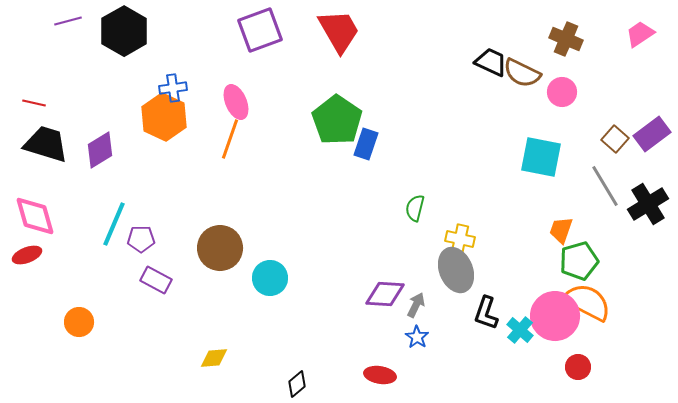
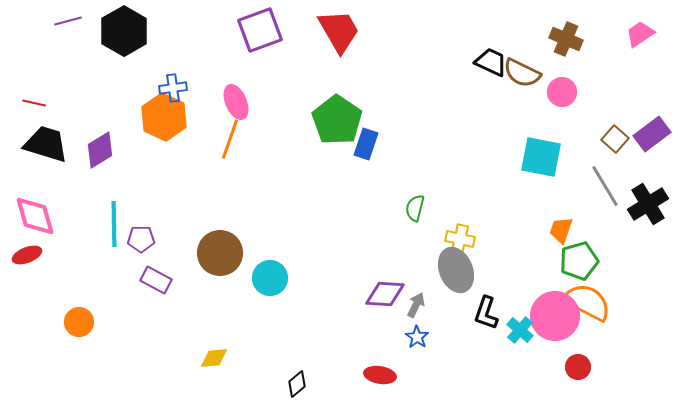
cyan line at (114, 224): rotated 24 degrees counterclockwise
brown circle at (220, 248): moved 5 px down
